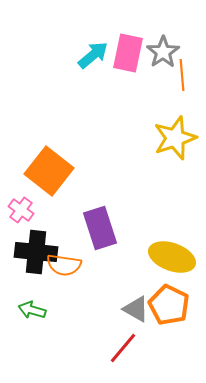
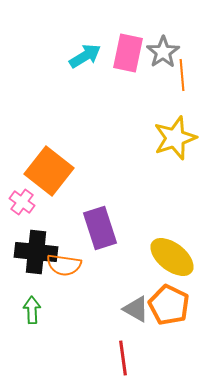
cyan arrow: moved 8 px left, 1 px down; rotated 8 degrees clockwise
pink cross: moved 1 px right, 8 px up
yellow ellipse: rotated 18 degrees clockwise
green arrow: rotated 72 degrees clockwise
red line: moved 10 px down; rotated 48 degrees counterclockwise
